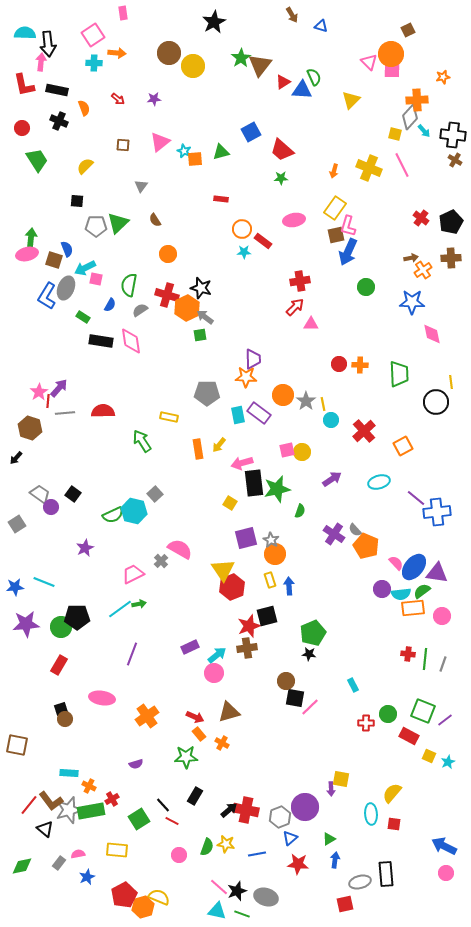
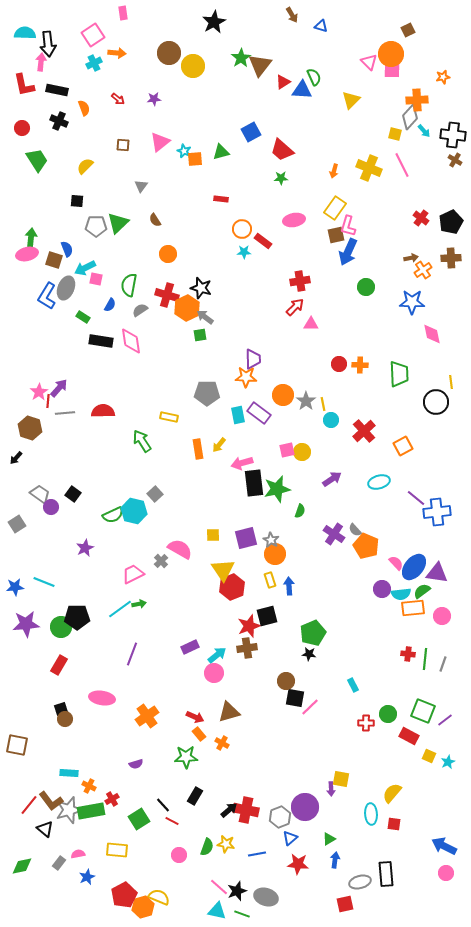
cyan cross at (94, 63): rotated 28 degrees counterclockwise
yellow square at (230, 503): moved 17 px left, 32 px down; rotated 32 degrees counterclockwise
